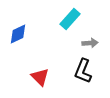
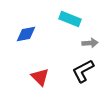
cyan rectangle: rotated 70 degrees clockwise
blue diamond: moved 8 px right; rotated 15 degrees clockwise
black L-shape: rotated 40 degrees clockwise
